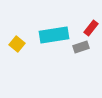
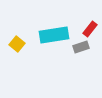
red rectangle: moved 1 px left, 1 px down
